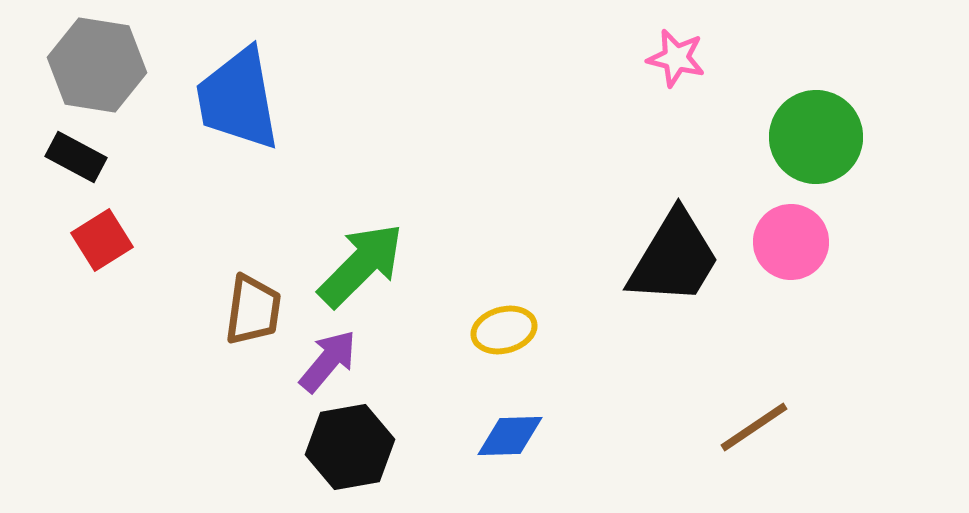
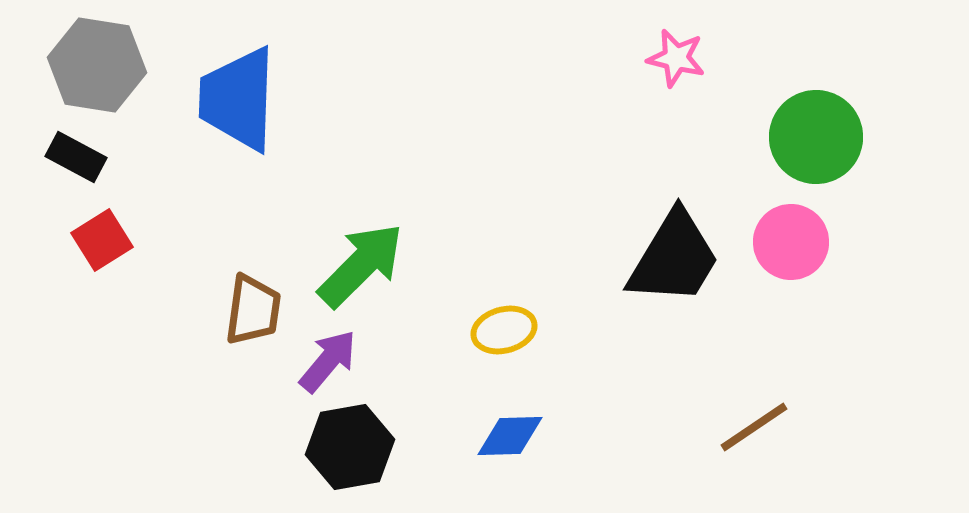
blue trapezoid: rotated 12 degrees clockwise
